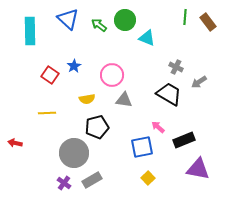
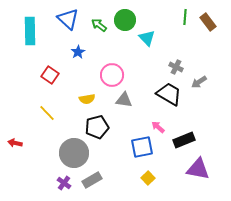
cyan triangle: rotated 24 degrees clockwise
blue star: moved 4 px right, 14 px up
yellow line: rotated 48 degrees clockwise
